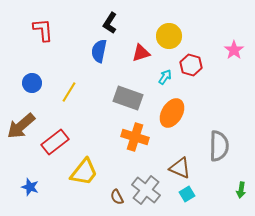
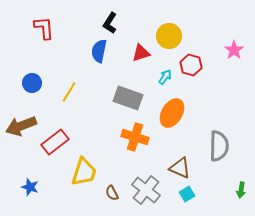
red L-shape: moved 1 px right, 2 px up
brown arrow: rotated 20 degrees clockwise
yellow trapezoid: rotated 20 degrees counterclockwise
brown semicircle: moved 5 px left, 4 px up
